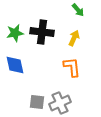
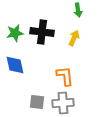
green arrow: rotated 32 degrees clockwise
orange L-shape: moved 7 px left, 9 px down
gray cross: moved 3 px right; rotated 20 degrees clockwise
